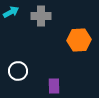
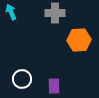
cyan arrow: rotated 84 degrees counterclockwise
gray cross: moved 14 px right, 3 px up
white circle: moved 4 px right, 8 px down
